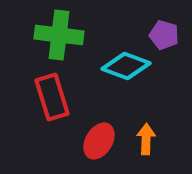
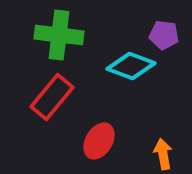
purple pentagon: rotated 8 degrees counterclockwise
cyan diamond: moved 5 px right
red rectangle: rotated 57 degrees clockwise
orange arrow: moved 17 px right, 15 px down; rotated 12 degrees counterclockwise
